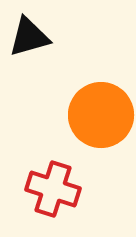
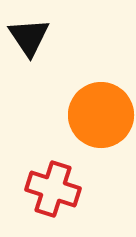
black triangle: rotated 48 degrees counterclockwise
